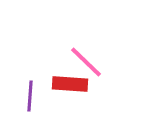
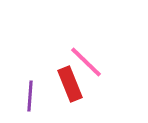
red rectangle: rotated 64 degrees clockwise
